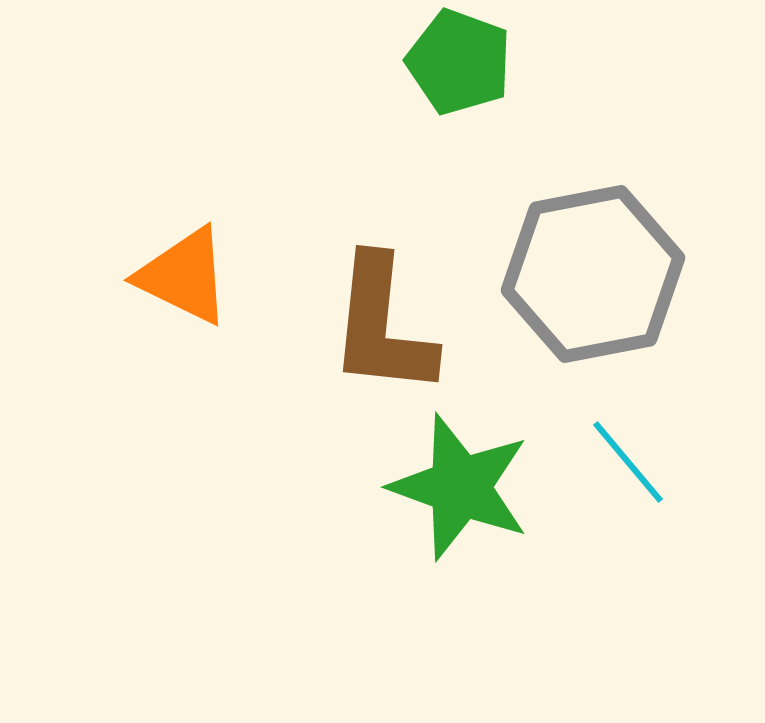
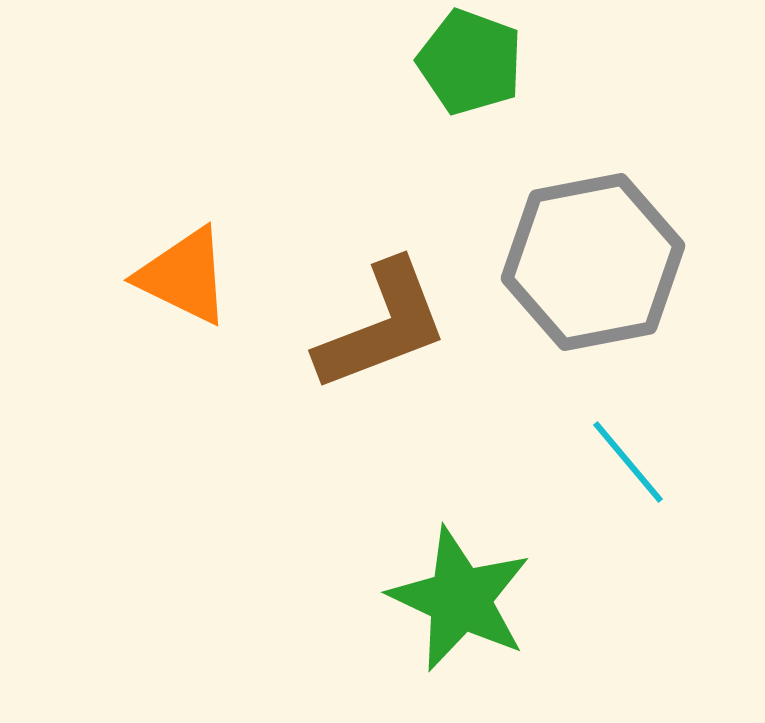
green pentagon: moved 11 px right
gray hexagon: moved 12 px up
brown L-shape: rotated 117 degrees counterclockwise
green star: moved 112 px down; rotated 5 degrees clockwise
